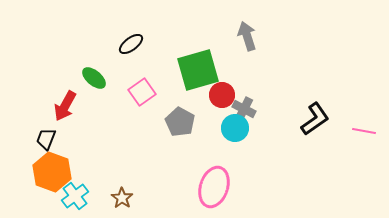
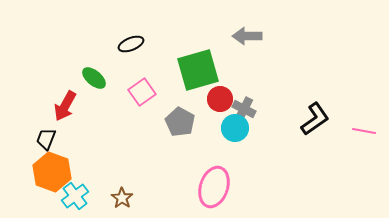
gray arrow: rotated 72 degrees counterclockwise
black ellipse: rotated 15 degrees clockwise
red circle: moved 2 px left, 4 px down
